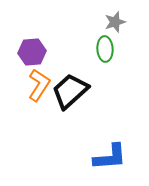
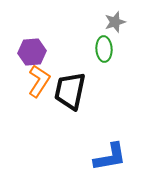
green ellipse: moved 1 px left
orange L-shape: moved 4 px up
black trapezoid: rotated 36 degrees counterclockwise
blue L-shape: rotated 6 degrees counterclockwise
